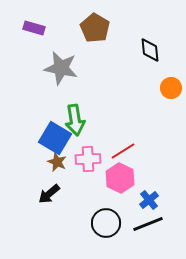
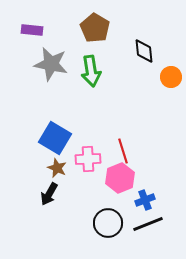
purple rectangle: moved 2 px left, 2 px down; rotated 10 degrees counterclockwise
black diamond: moved 6 px left, 1 px down
gray star: moved 10 px left, 4 px up
orange circle: moved 11 px up
green arrow: moved 16 px right, 49 px up
red line: rotated 75 degrees counterclockwise
brown star: moved 6 px down
pink hexagon: rotated 12 degrees clockwise
black arrow: rotated 20 degrees counterclockwise
blue cross: moved 4 px left; rotated 18 degrees clockwise
black circle: moved 2 px right
